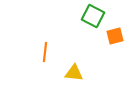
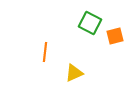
green square: moved 3 px left, 7 px down
yellow triangle: rotated 30 degrees counterclockwise
